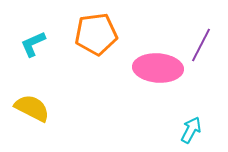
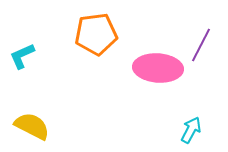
cyan L-shape: moved 11 px left, 12 px down
yellow semicircle: moved 18 px down
